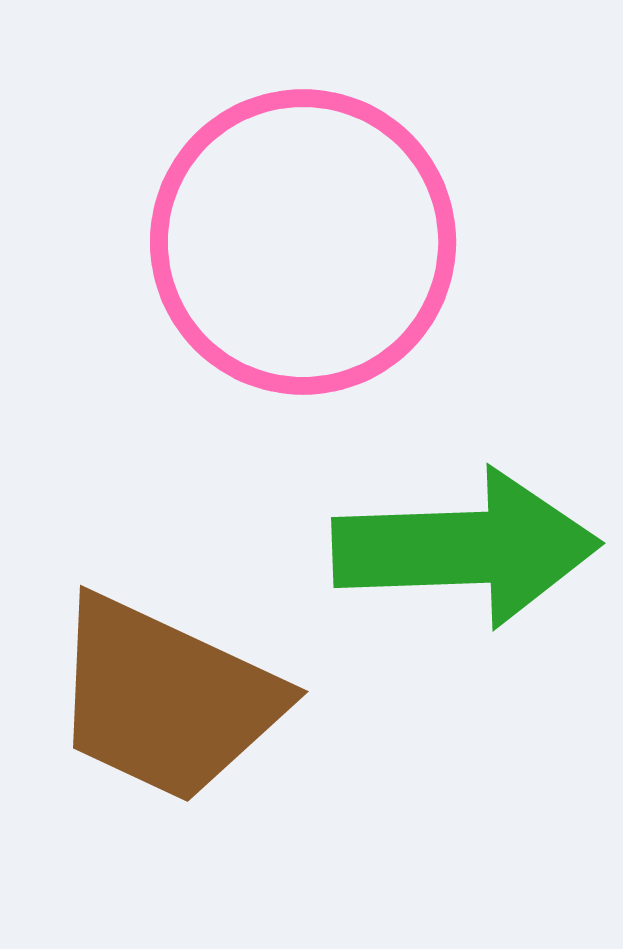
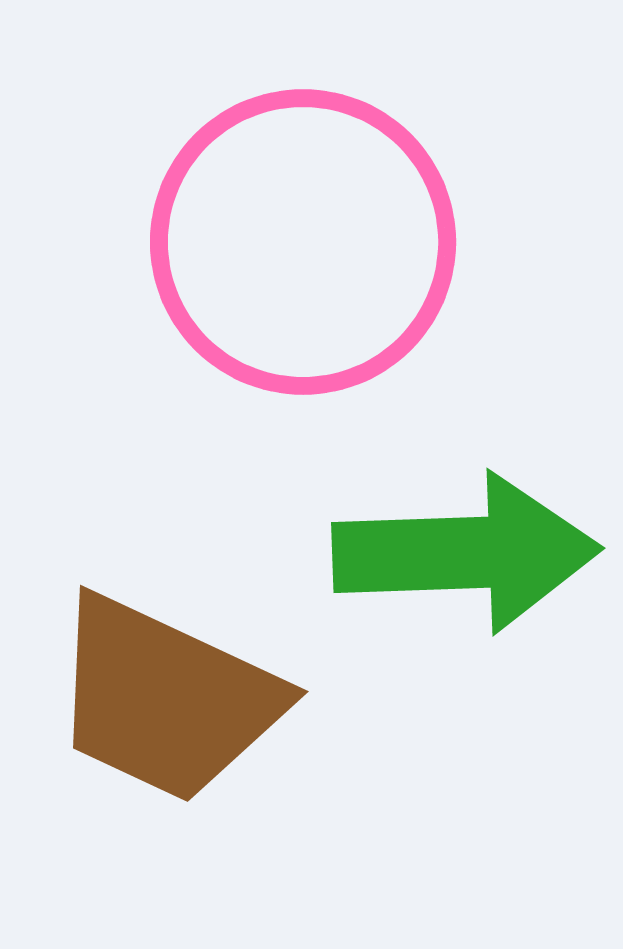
green arrow: moved 5 px down
